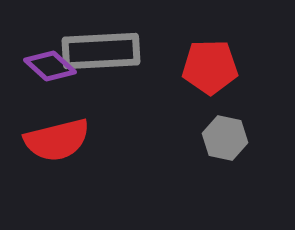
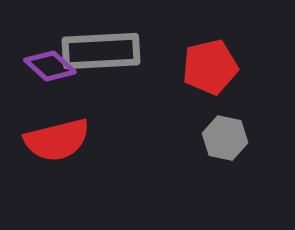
red pentagon: rotated 12 degrees counterclockwise
